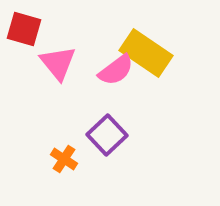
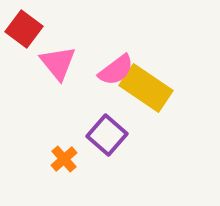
red square: rotated 21 degrees clockwise
yellow rectangle: moved 35 px down
purple square: rotated 6 degrees counterclockwise
orange cross: rotated 16 degrees clockwise
